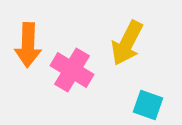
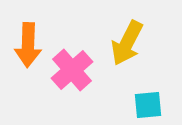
pink cross: rotated 18 degrees clockwise
cyan square: rotated 24 degrees counterclockwise
